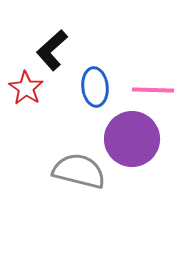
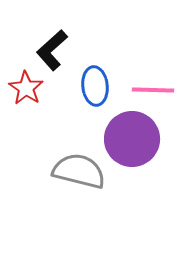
blue ellipse: moved 1 px up
